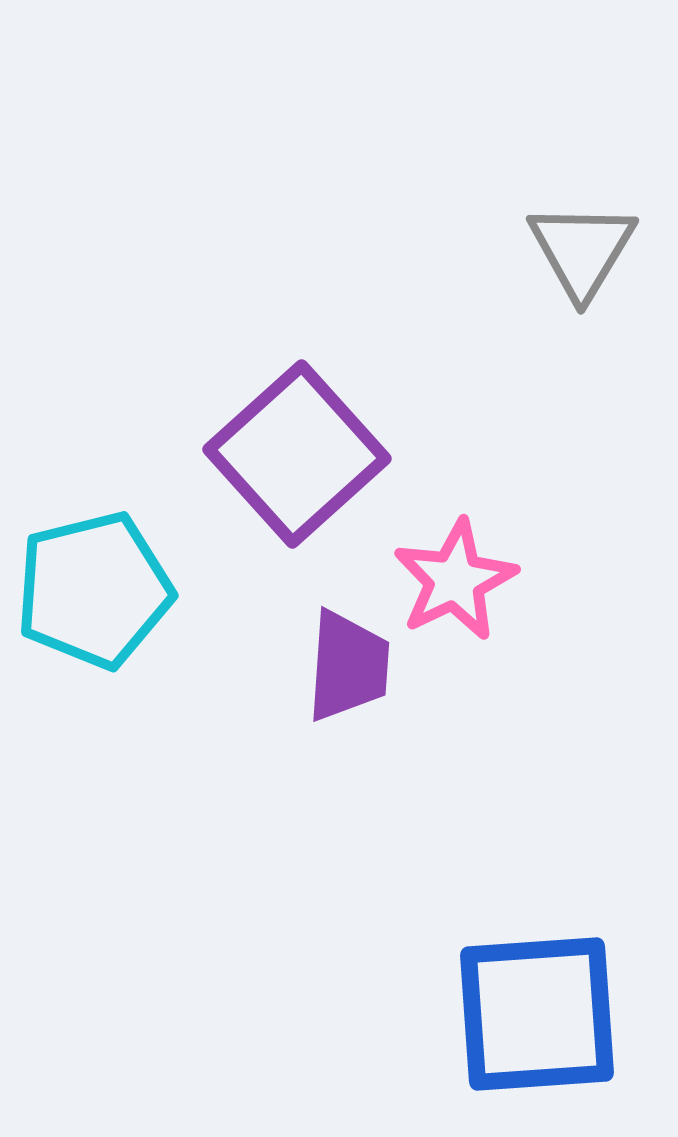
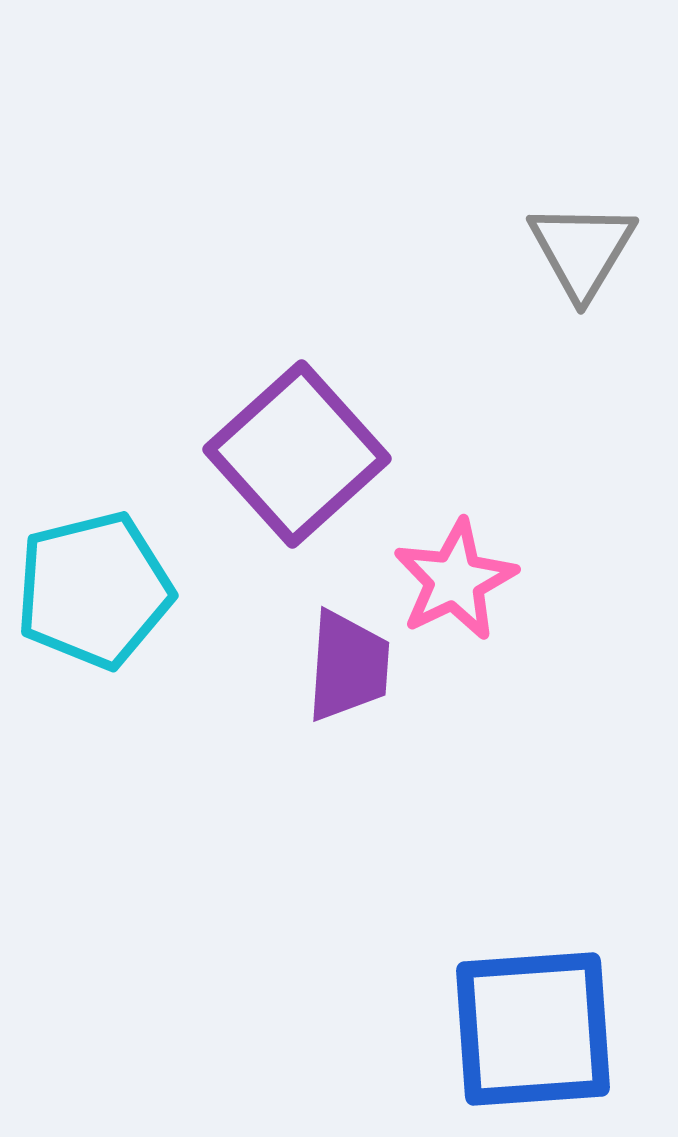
blue square: moved 4 px left, 15 px down
